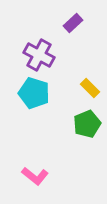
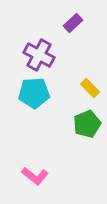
cyan pentagon: rotated 20 degrees counterclockwise
